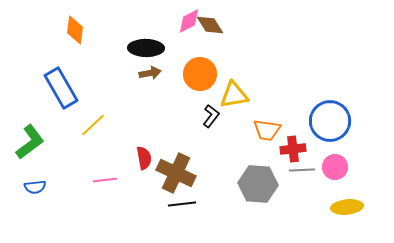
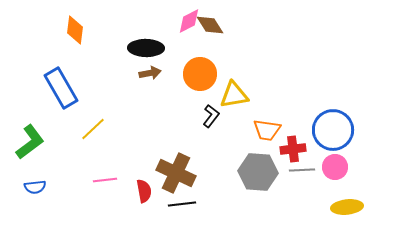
blue circle: moved 3 px right, 9 px down
yellow line: moved 4 px down
red semicircle: moved 33 px down
gray hexagon: moved 12 px up
